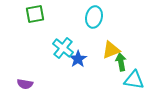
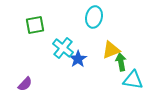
green square: moved 11 px down
cyan triangle: moved 1 px left
purple semicircle: rotated 56 degrees counterclockwise
